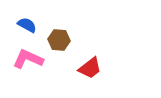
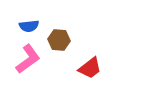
blue semicircle: moved 2 px right, 1 px down; rotated 144 degrees clockwise
pink L-shape: rotated 120 degrees clockwise
